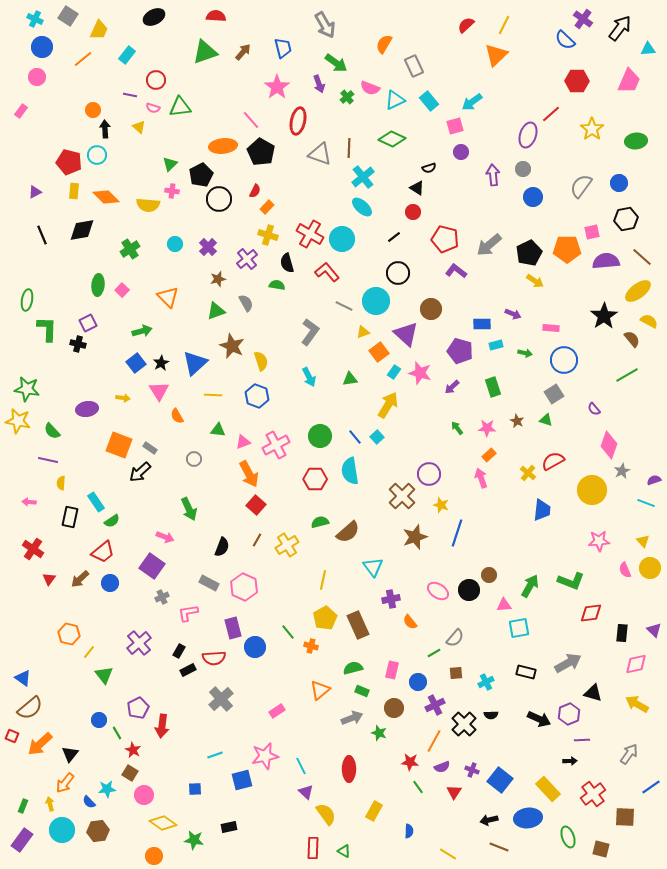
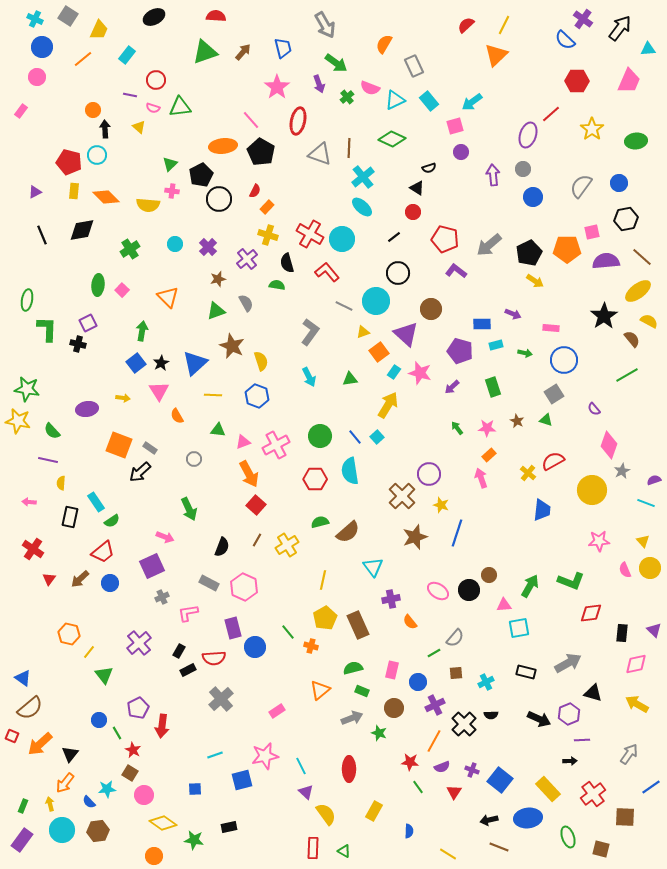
green arrow at (142, 331): rotated 66 degrees counterclockwise
purple square at (152, 566): rotated 30 degrees clockwise
